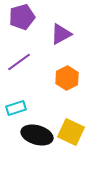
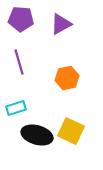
purple pentagon: moved 1 px left, 2 px down; rotated 20 degrees clockwise
purple triangle: moved 10 px up
purple line: rotated 70 degrees counterclockwise
orange hexagon: rotated 15 degrees clockwise
yellow square: moved 1 px up
